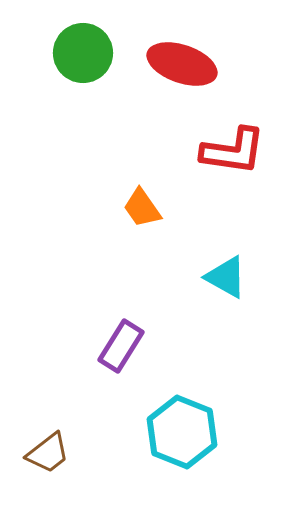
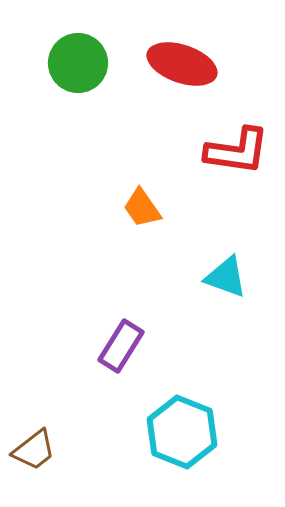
green circle: moved 5 px left, 10 px down
red L-shape: moved 4 px right
cyan triangle: rotated 9 degrees counterclockwise
brown trapezoid: moved 14 px left, 3 px up
